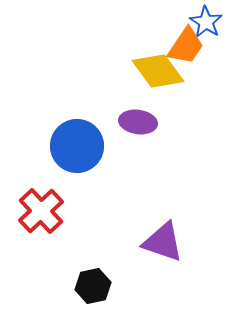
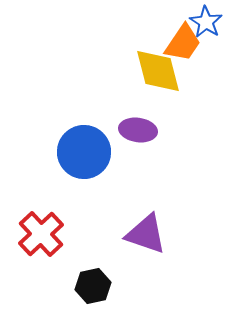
orange trapezoid: moved 3 px left, 3 px up
yellow diamond: rotated 22 degrees clockwise
purple ellipse: moved 8 px down
blue circle: moved 7 px right, 6 px down
red cross: moved 23 px down
purple triangle: moved 17 px left, 8 px up
